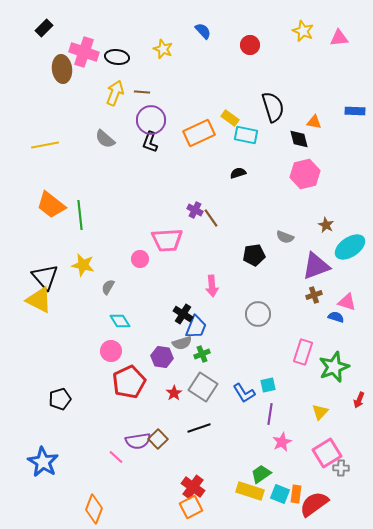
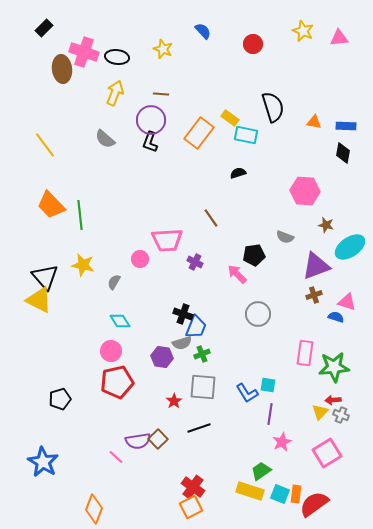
red circle at (250, 45): moved 3 px right, 1 px up
brown line at (142, 92): moved 19 px right, 2 px down
blue rectangle at (355, 111): moved 9 px left, 15 px down
orange rectangle at (199, 133): rotated 28 degrees counterclockwise
black diamond at (299, 139): moved 44 px right, 14 px down; rotated 25 degrees clockwise
yellow line at (45, 145): rotated 64 degrees clockwise
pink hexagon at (305, 174): moved 17 px down; rotated 16 degrees clockwise
orange trapezoid at (51, 205): rotated 8 degrees clockwise
purple cross at (195, 210): moved 52 px down
brown star at (326, 225): rotated 14 degrees counterclockwise
pink arrow at (212, 286): moved 25 px right, 12 px up; rotated 140 degrees clockwise
gray semicircle at (108, 287): moved 6 px right, 5 px up
black cross at (183, 314): rotated 12 degrees counterclockwise
pink rectangle at (303, 352): moved 2 px right, 1 px down; rotated 10 degrees counterclockwise
green star at (334, 367): rotated 16 degrees clockwise
red pentagon at (129, 382): moved 12 px left; rotated 12 degrees clockwise
cyan square at (268, 385): rotated 21 degrees clockwise
gray square at (203, 387): rotated 28 degrees counterclockwise
red star at (174, 393): moved 8 px down
blue L-shape at (244, 393): moved 3 px right
red arrow at (359, 400): moved 26 px left; rotated 63 degrees clockwise
gray cross at (341, 468): moved 53 px up; rotated 21 degrees clockwise
green trapezoid at (261, 474): moved 3 px up
